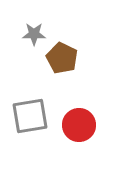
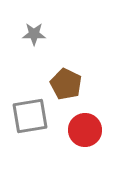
brown pentagon: moved 4 px right, 26 px down
red circle: moved 6 px right, 5 px down
